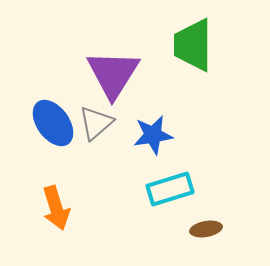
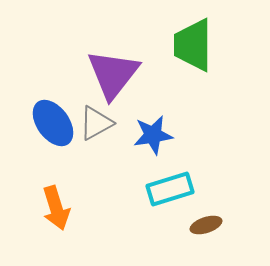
purple triangle: rotated 6 degrees clockwise
gray triangle: rotated 12 degrees clockwise
brown ellipse: moved 4 px up; rotated 8 degrees counterclockwise
